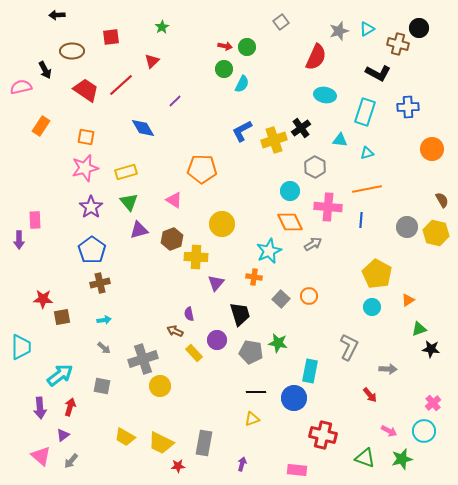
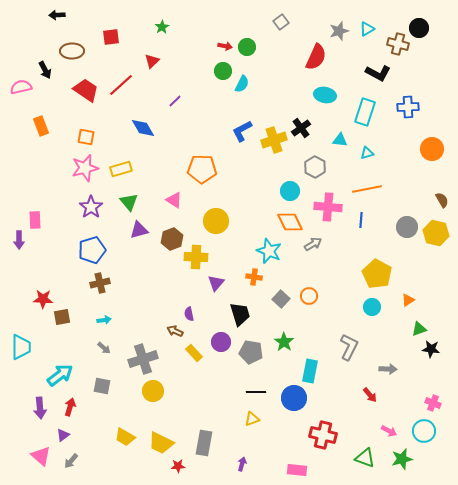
green circle at (224, 69): moved 1 px left, 2 px down
orange rectangle at (41, 126): rotated 54 degrees counterclockwise
yellow rectangle at (126, 172): moved 5 px left, 3 px up
yellow circle at (222, 224): moved 6 px left, 3 px up
blue pentagon at (92, 250): rotated 20 degrees clockwise
cyan star at (269, 251): rotated 25 degrees counterclockwise
purple circle at (217, 340): moved 4 px right, 2 px down
green star at (278, 343): moved 6 px right, 1 px up; rotated 24 degrees clockwise
yellow circle at (160, 386): moved 7 px left, 5 px down
pink cross at (433, 403): rotated 28 degrees counterclockwise
